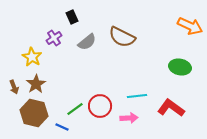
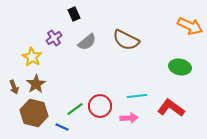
black rectangle: moved 2 px right, 3 px up
brown semicircle: moved 4 px right, 3 px down
